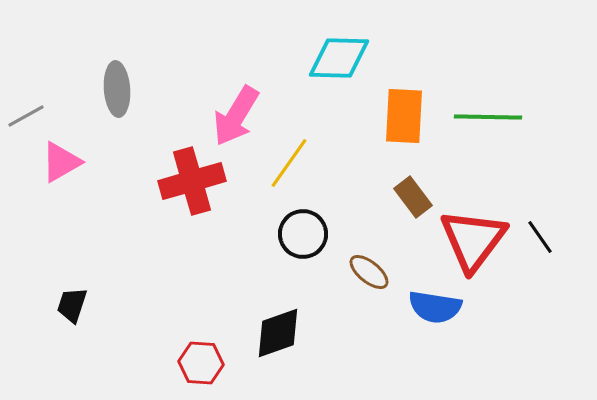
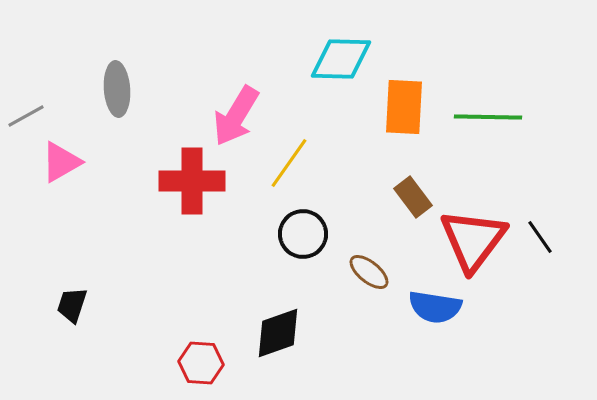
cyan diamond: moved 2 px right, 1 px down
orange rectangle: moved 9 px up
red cross: rotated 16 degrees clockwise
